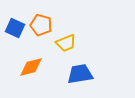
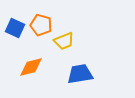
yellow trapezoid: moved 2 px left, 2 px up
